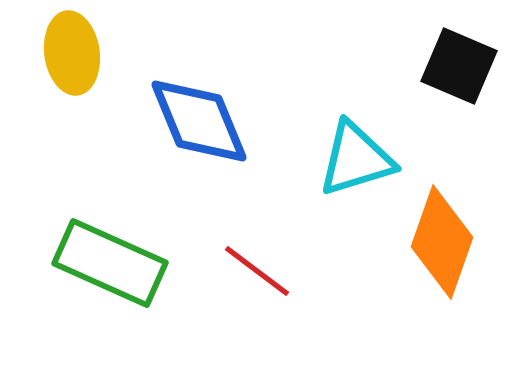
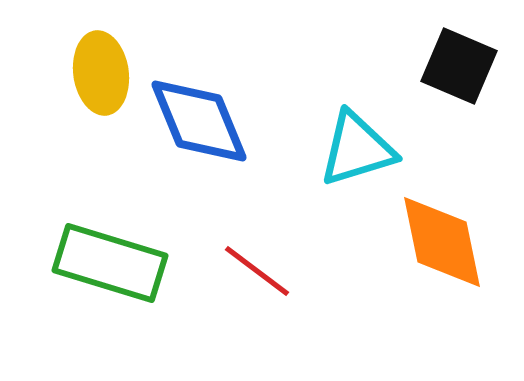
yellow ellipse: moved 29 px right, 20 px down
cyan triangle: moved 1 px right, 10 px up
orange diamond: rotated 31 degrees counterclockwise
green rectangle: rotated 7 degrees counterclockwise
